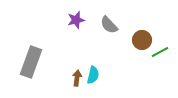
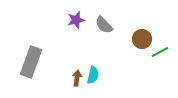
gray semicircle: moved 5 px left
brown circle: moved 1 px up
